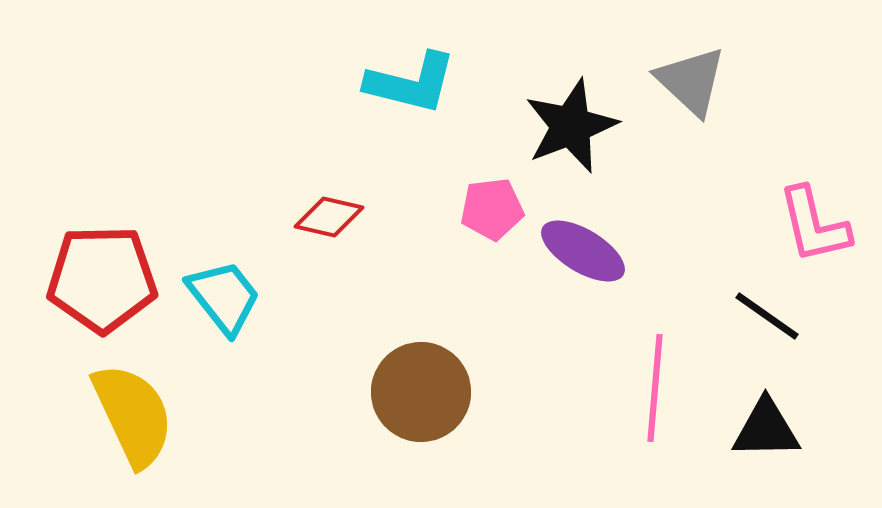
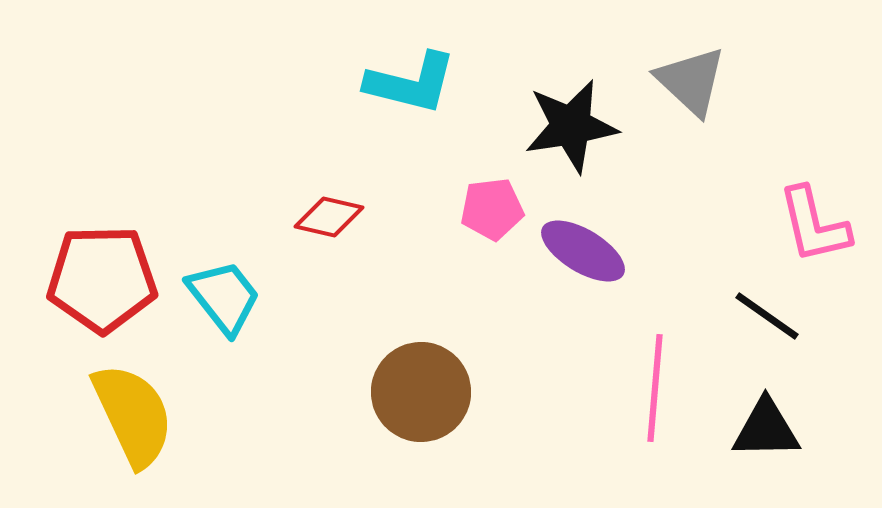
black star: rotated 12 degrees clockwise
